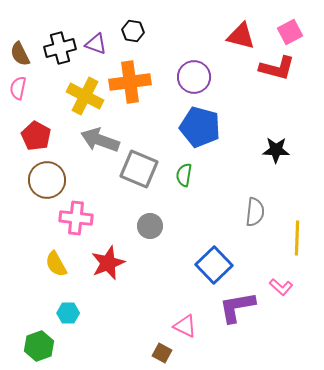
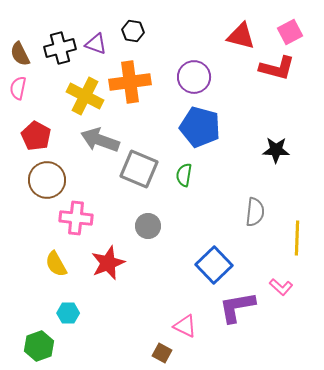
gray circle: moved 2 px left
